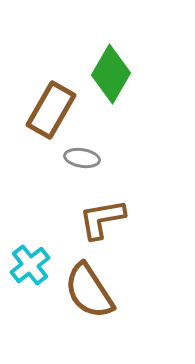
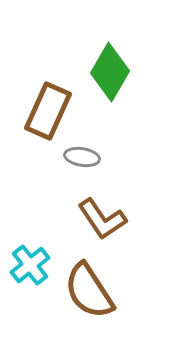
green diamond: moved 1 px left, 2 px up
brown rectangle: moved 3 px left, 1 px down; rotated 6 degrees counterclockwise
gray ellipse: moved 1 px up
brown L-shape: rotated 114 degrees counterclockwise
